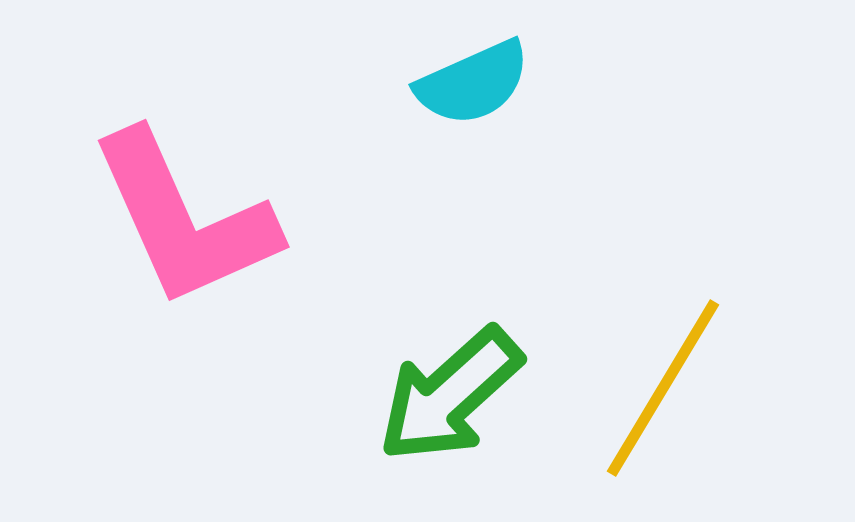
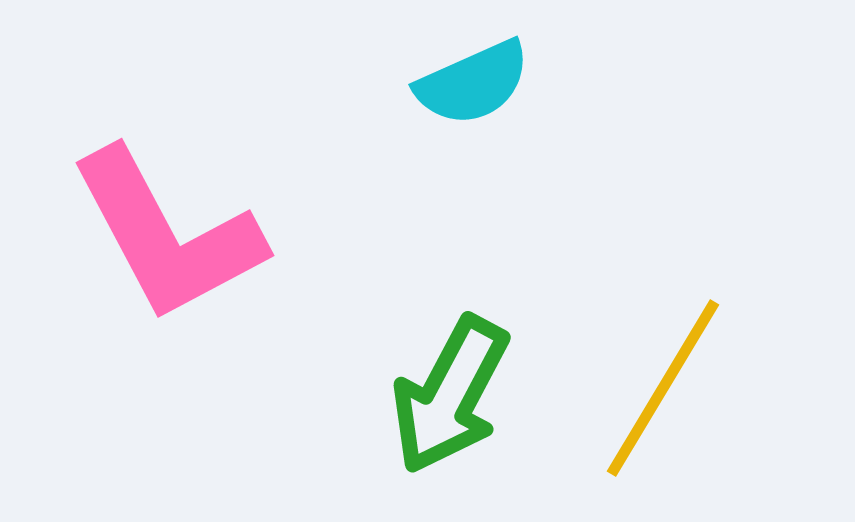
pink L-shape: moved 17 px left, 16 px down; rotated 4 degrees counterclockwise
green arrow: rotated 20 degrees counterclockwise
